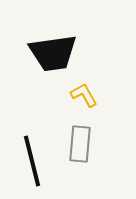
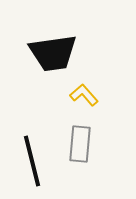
yellow L-shape: rotated 12 degrees counterclockwise
